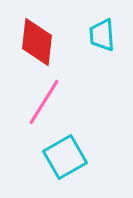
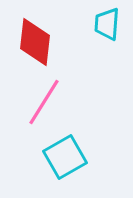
cyan trapezoid: moved 5 px right, 11 px up; rotated 8 degrees clockwise
red diamond: moved 2 px left
